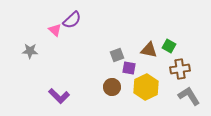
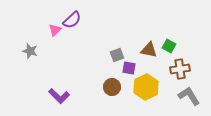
pink triangle: rotated 32 degrees clockwise
gray star: rotated 14 degrees clockwise
